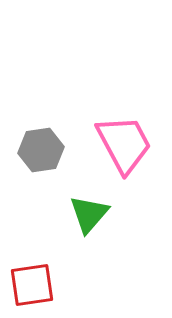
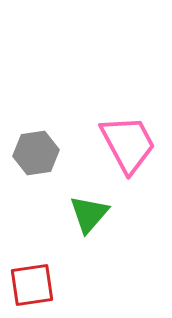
pink trapezoid: moved 4 px right
gray hexagon: moved 5 px left, 3 px down
